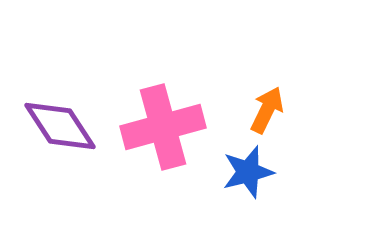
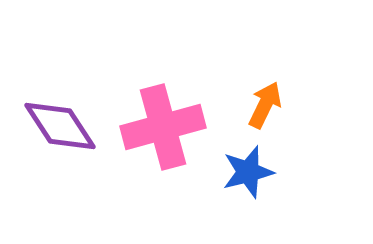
orange arrow: moved 2 px left, 5 px up
